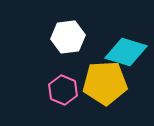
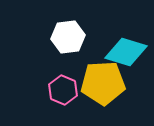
yellow pentagon: moved 2 px left
